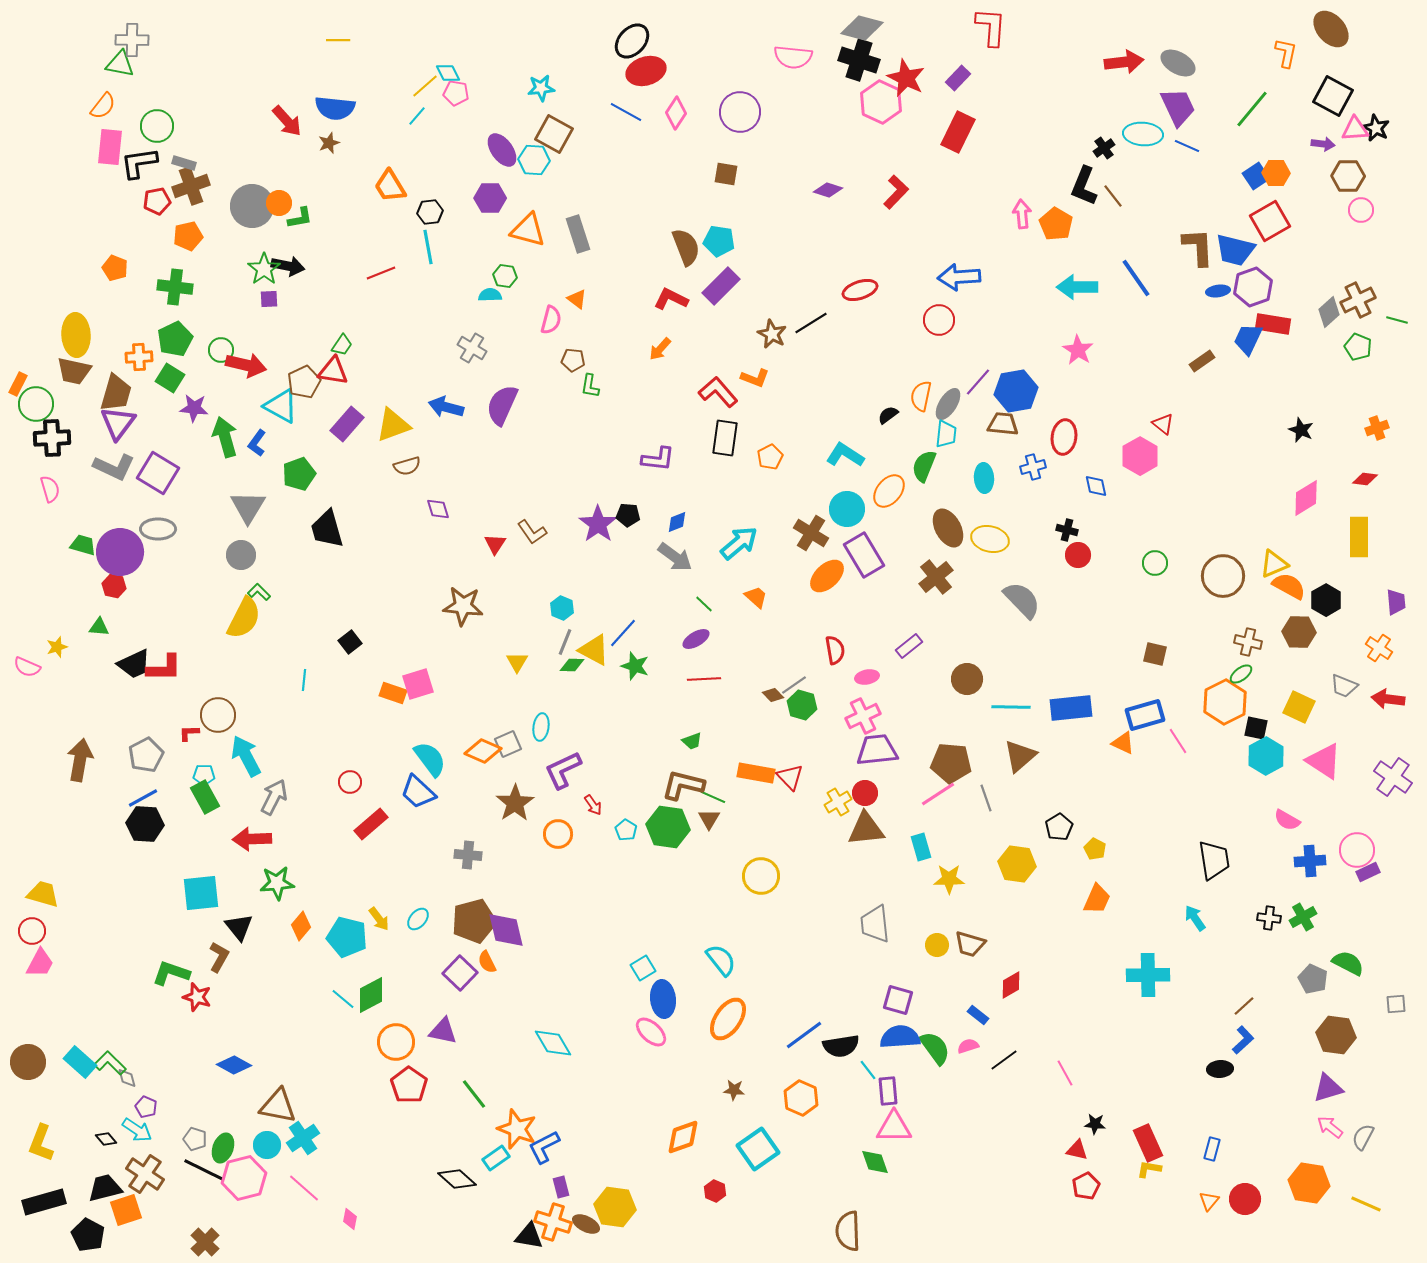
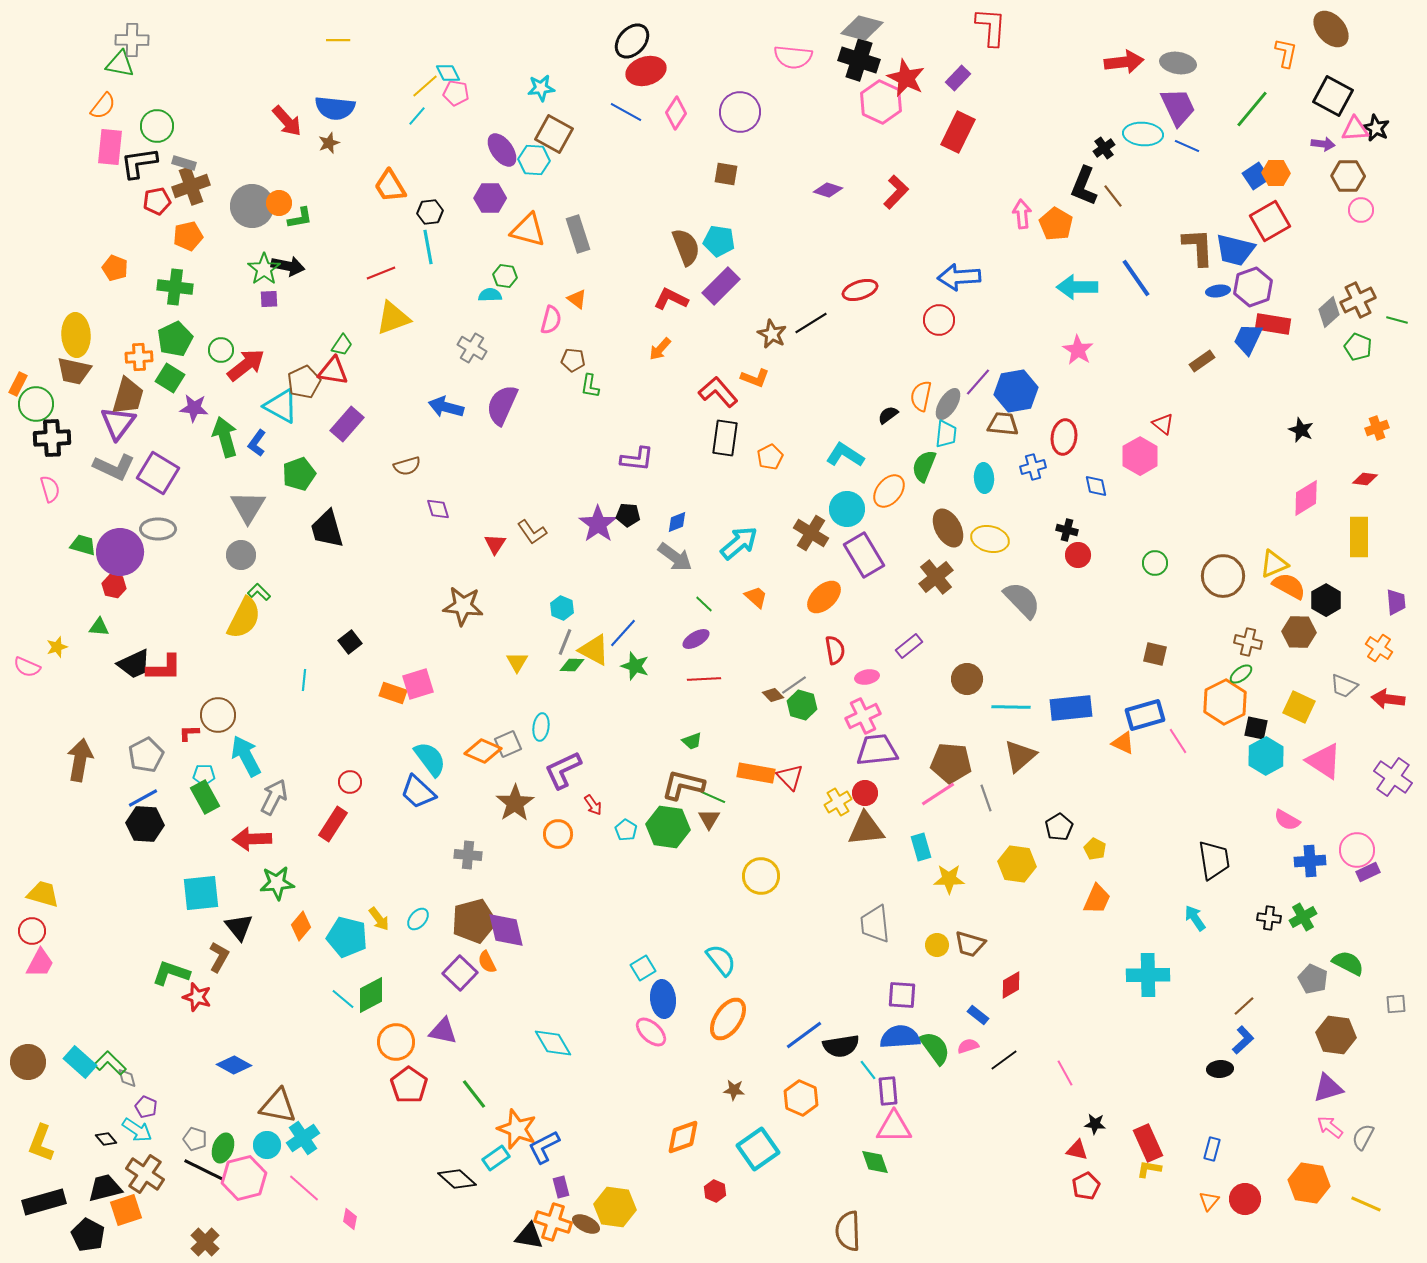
gray ellipse at (1178, 63): rotated 20 degrees counterclockwise
red arrow at (246, 365): rotated 51 degrees counterclockwise
brown trapezoid at (116, 393): moved 12 px right, 3 px down
yellow triangle at (393, 425): moved 107 px up
purple L-shape at (658, 459): moved 21 px left
orange ellipse at (827, 576): moved 3 px left, 21 px down
red rectangle at (371, 824): moved 38 px left; rotated 16 degrees counterclockwise
purple square at (898, 1000): moved 4 px right, 5 px up; rotated 12 degrees counterclockwise
